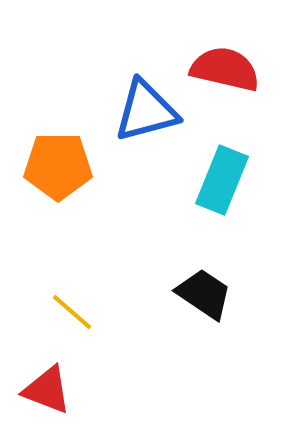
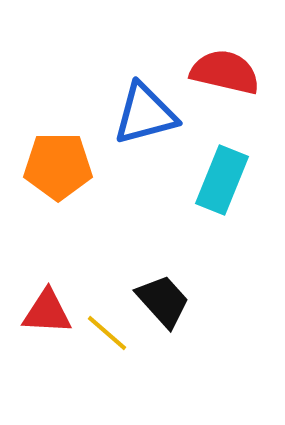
red semicircle: moved 3 px down
blue triangle: moved 1 px left, 3 px down
black trapezoid: moved 41 px left, 7 px down; rotated 14 degrees clockwise
yellow line: moved 35 px right, 21 px down
red triangle: moved 78 px up; rotated 18 degrees counterclockwise
